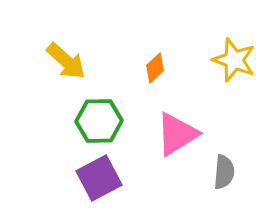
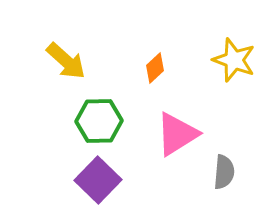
purple square: moved 1 px left, 2 px down; rotated 18 degrees counterclockwise
